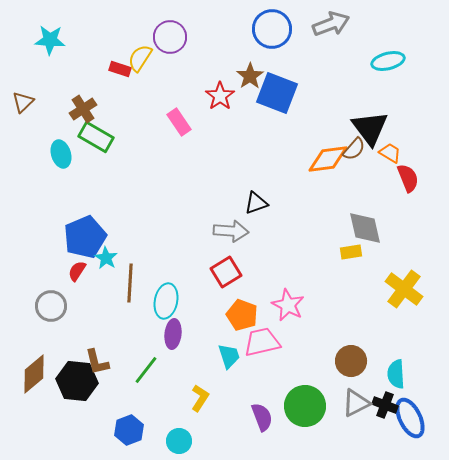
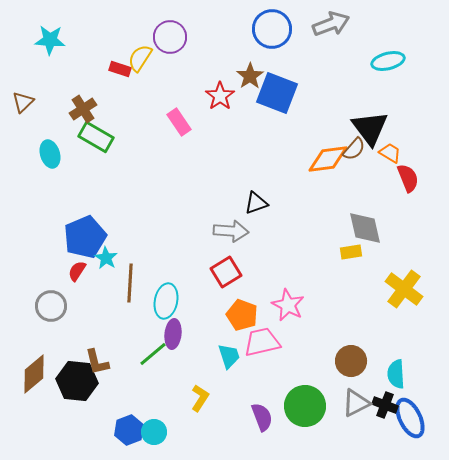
cyan ellipse at (61, 154): moved 11 px left
green line at (146, 370): moved 7 px right, 16 px up; rotated 12 degrees clockwise
cyan circle at (179, 441): moved 25 px left, 9 px up
